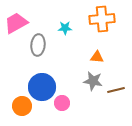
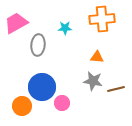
brown line: moved 1 px up
